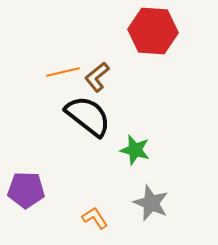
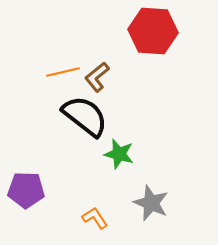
black semicircle: moved 3 px left
green star: moved 16 px left, 4 px down
